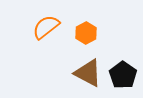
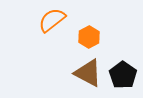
orange semicircle: moved 6 px right, 7 px up
orange hexagon: moved 3 px right, 4 px down
